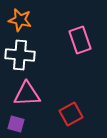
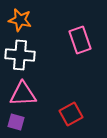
pink triangle: moved 4 px left
purple square: moved 2 px up
